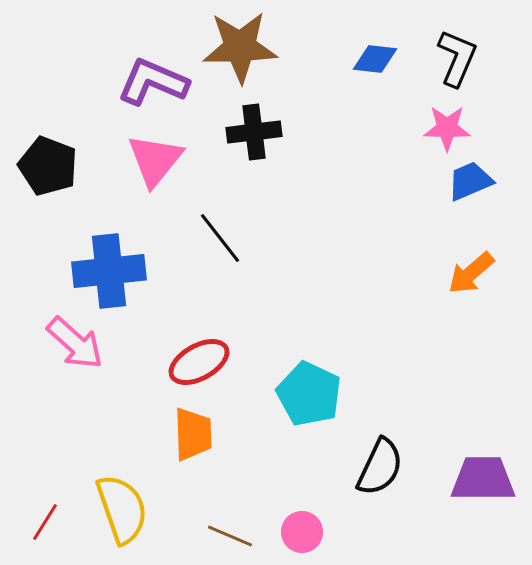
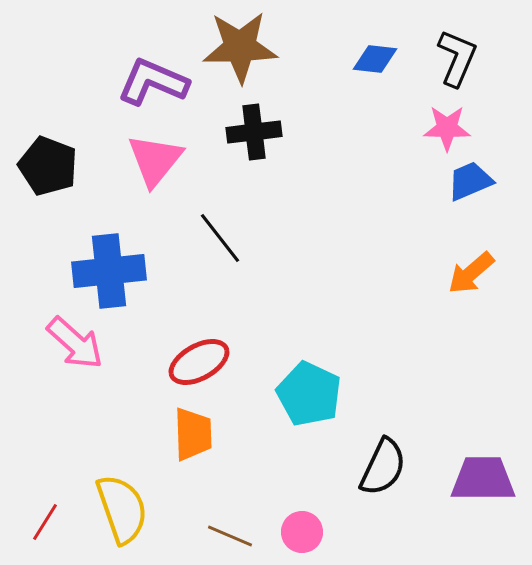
black semicircle: moved 3 px right
